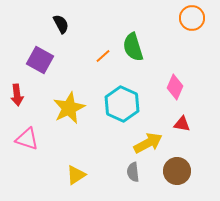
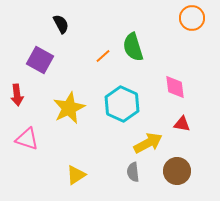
pink diamond: rotated 30 degrees counterclockwise
